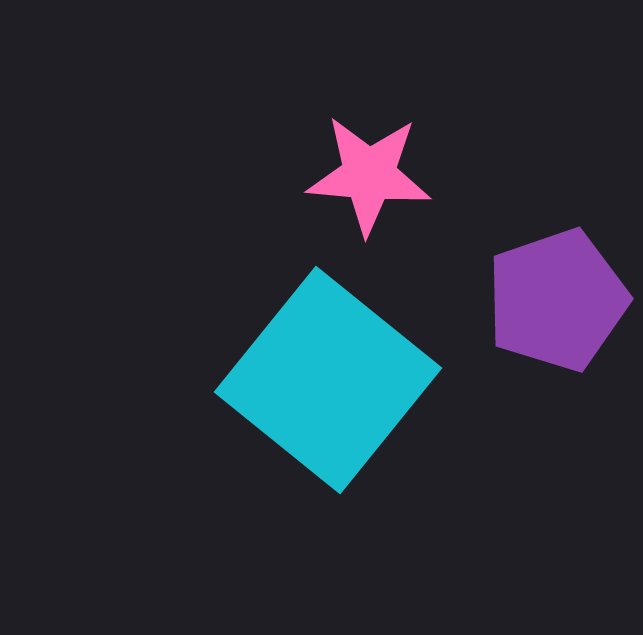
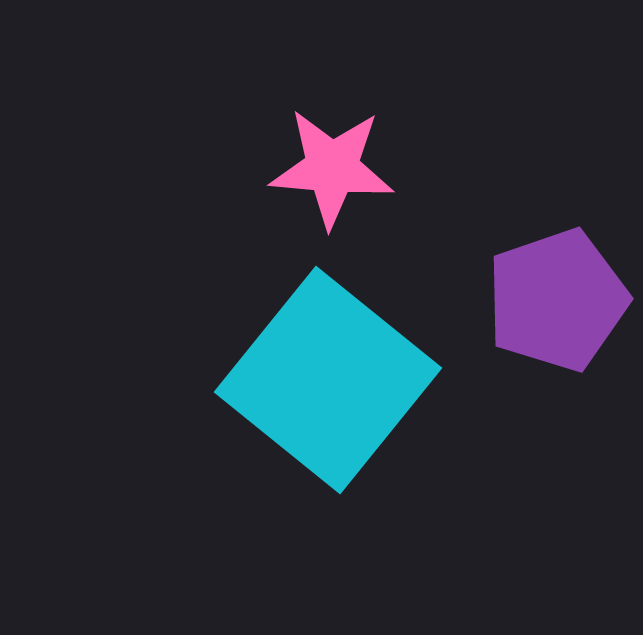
pink star: moved 37 px left, 7 px up
